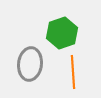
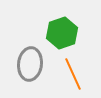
orange line: moved 2 px down; rotated 20 degrees counterclockwise
